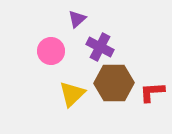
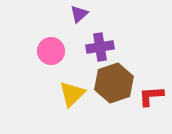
purple triangle: moved 2 px right, 5 px up
purple cross: rotated 36 degrees counterclockwise
brown hexagon: rotated 18 degrees counterclockwise
red L-shape: moved 1 px left, 4 px down
